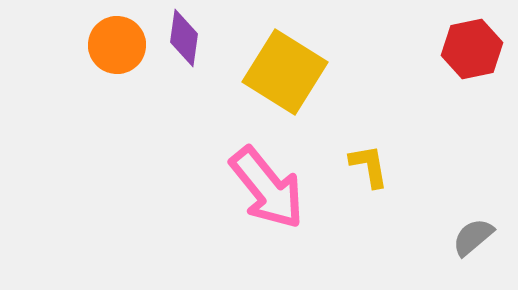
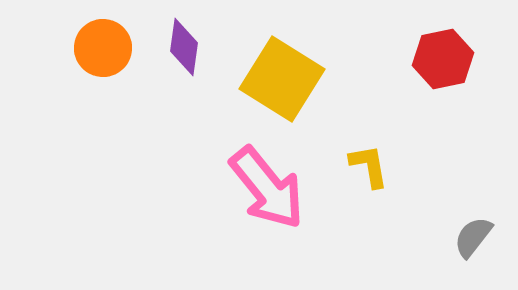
purple diamond: moved 9 px down
orange circle: moved 14 px left, 3 px down
red hexagon: moved 29 px left, 10 px down
yellow square: moved 3 px left, 7 px down
gray semicircle: rotated 12 degrees counterclockwise
